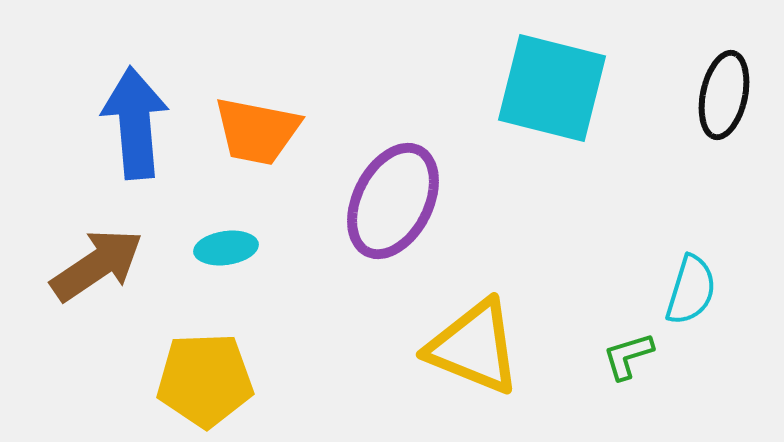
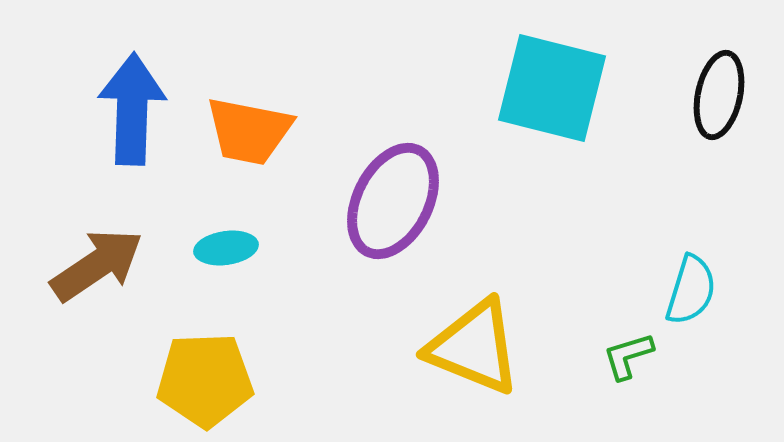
black ellipse: moved 5 px left
blue arrow: moved 3 px left, 14 px up; rotated 7 degrees clockwise
orange trapezoid: moved 8 px left
